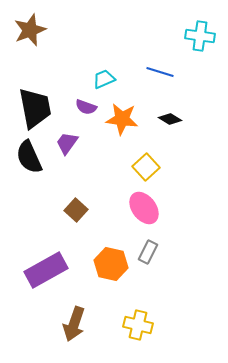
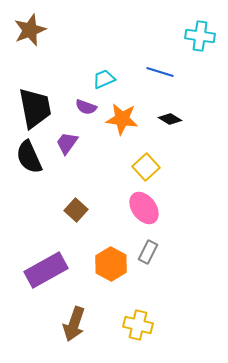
orange hexagon: rotated 16 degrees clockwise
